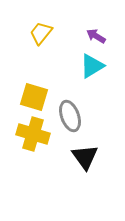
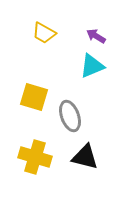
yellow trapezoid: moved 3 px right; rotated 100 degrees counterclockwise
cyan triangle: rotated 8 degrees clockwise
yellow cross: moved 2 px right, 23 px down
black triangle: rotated 40 degrees counterclockwise
